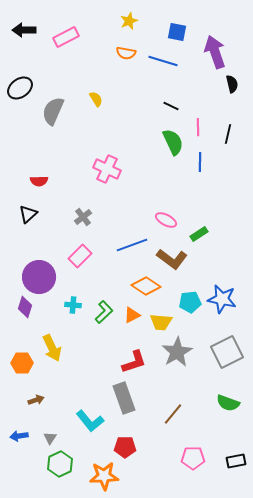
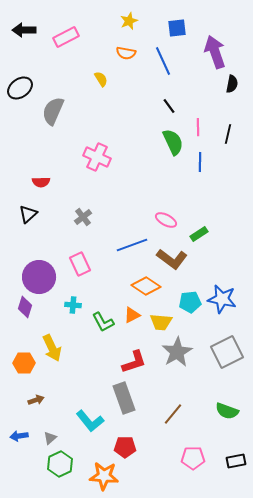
blue square at (177, 32): moved 4 px up; rotated 18 degrees counterclockwise
blue line at (163, 61): rotated 48 degrees clockwise
black semicircle at (232, 84): rotated 24 degrees clockwise
yellow semicircle at (96, 99): moved 5 px right, 20 px up
black line at (171, 106): moved 2 px left; rotated 28 degrees clockwise
pink cross at (107, 169): moved 10 px left, 12 px up
red semicircle at (39, 181): moved 2 px right, 1 px down
pink rectangle at (80, 256): moved 8 px down; rotated 70 degrees counterclockwise
green L-shape at (104, 312): moved 1 px left, 10 px down; rotated 105 degrees clockwise
orange hexagon at (22, 363): moved 2 px right
green semicircle at (228, 403): moved 1 px left, 8 px down
gray triangle at (50, 438): rotated 16 degrees clockwise
orange star at (104, 476): rotated 8 degrees clockwise
